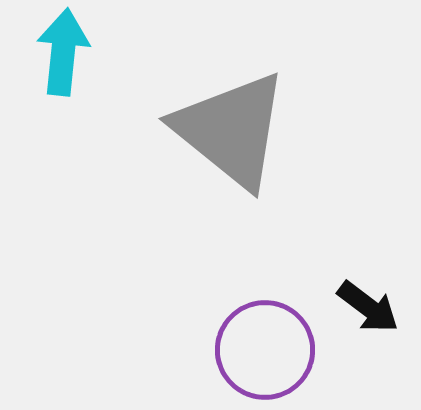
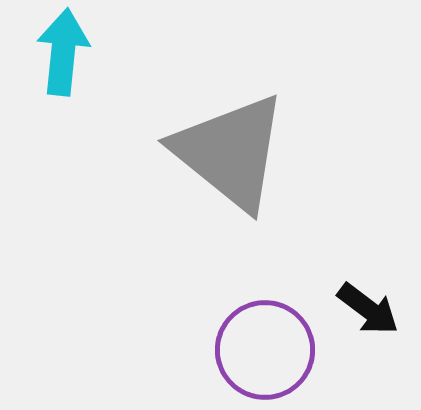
gray triangle: moved 1 px left, 22 px down
black arrow: moved 2 px down
